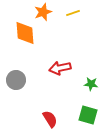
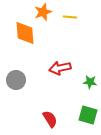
yellow line: moved 3 px left, 4 px down; rotated 24 degrees clockwise
green star: moved 1 px left, 2 px up
